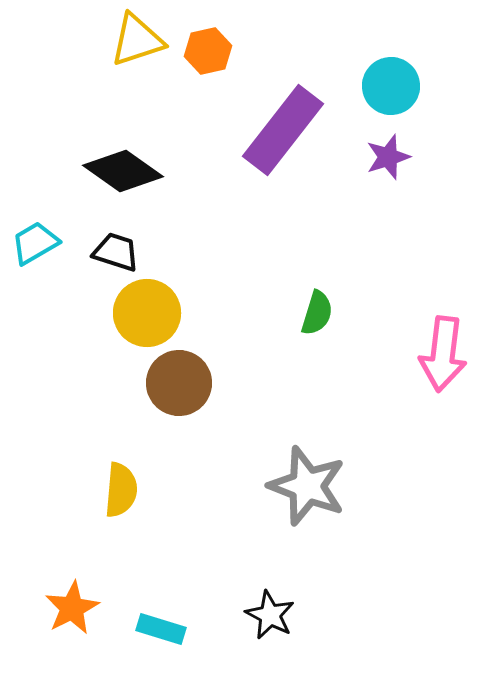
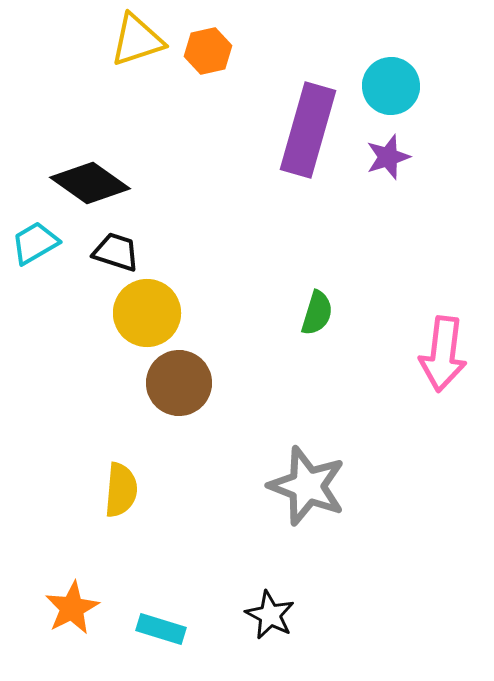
purple rectangle: moved 25 px right; rotated 22 degrees counterclockwise
black diamond: moved 33 px left, 12 px down
